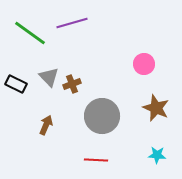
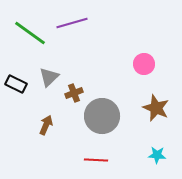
gray triangle: rotated 30 degrees clockwise
brown cross: moved 2 px right, 9 px down
